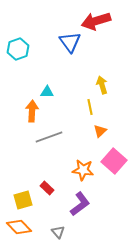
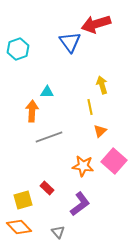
red arrow: moved 3 px down
orange star: moved 4 px up
